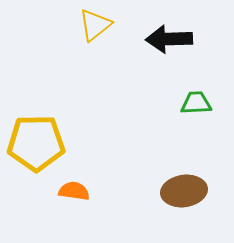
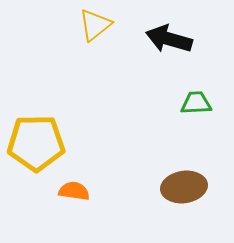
black arrow: rotated 18 degrees clockwise
brown ellipse: moved 4 px up
